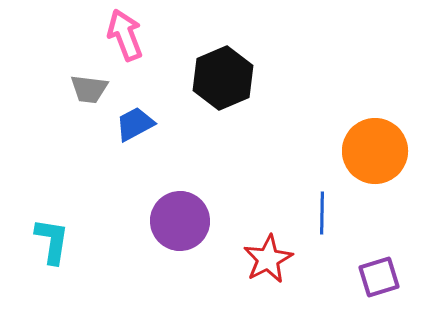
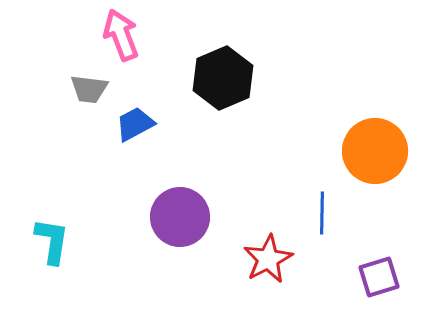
pink arrow: moved 4 px left
purple circle: moved 4 px up
